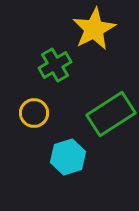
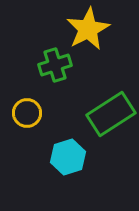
yellow star: moved 6 px left
green cross: rotated 12 degrees clockwise
yellow circle: moved 7 px left
